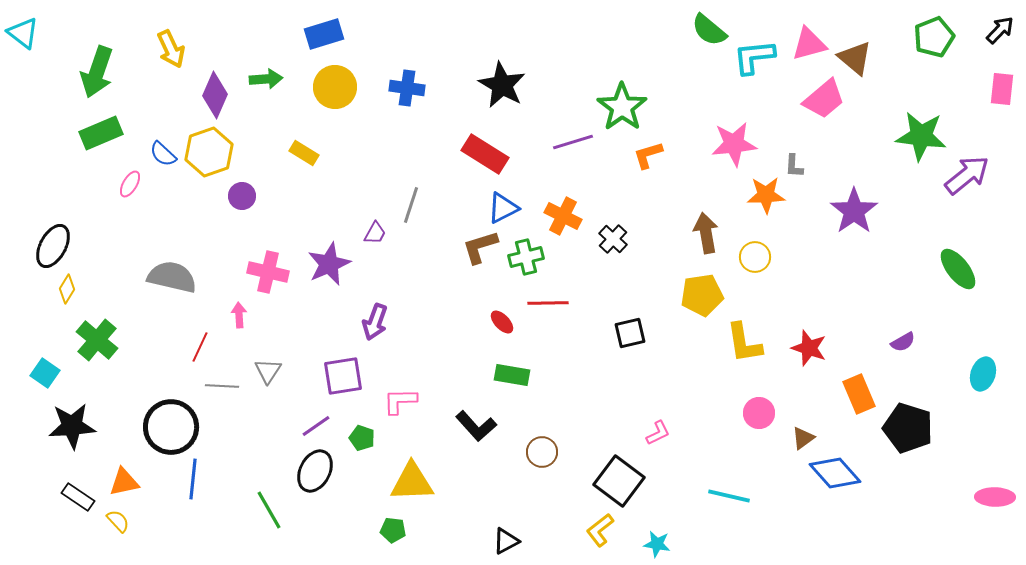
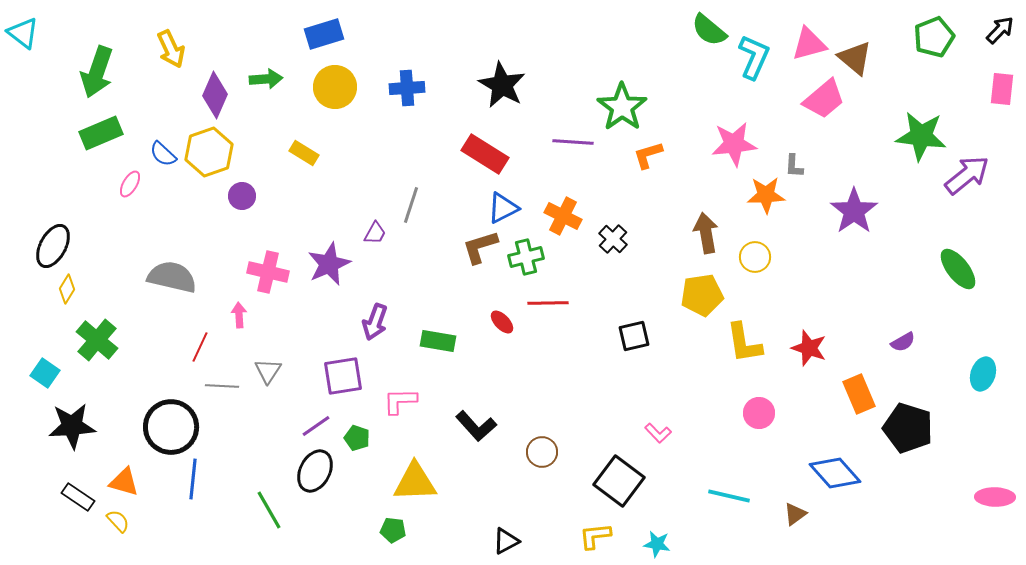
cyan L-shape at (754, 57): rotated 120 degrees clockwise
blue cross at (407, 88): rotated 12 degrees counterclockwise
purple line at (573, 142): rotated 21 degrees clockwise
black square at (630, 333): moved 4 px right, 3 px down
green rectangle at (512, 375): moved 74 px left, 34 px up
pink L-shape at (658, 433): rotated 72 degrees clockwise
green pentagon at (362, 438): moved 5 px left
brown triangle at (803, 438): moved 8 px left, 76 px down
orange triangle at (124, 482): rotated 28 degrees clockwise
yellow triangle at (412, 482): moved 3 px right
yellow L-shape at (600, 530): moved 5 px left, 6 px down; rotated 32 degrees clockwise
